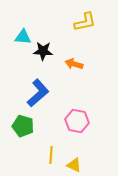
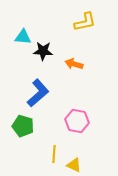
yellow line: moved 3 px right, 1 px up
